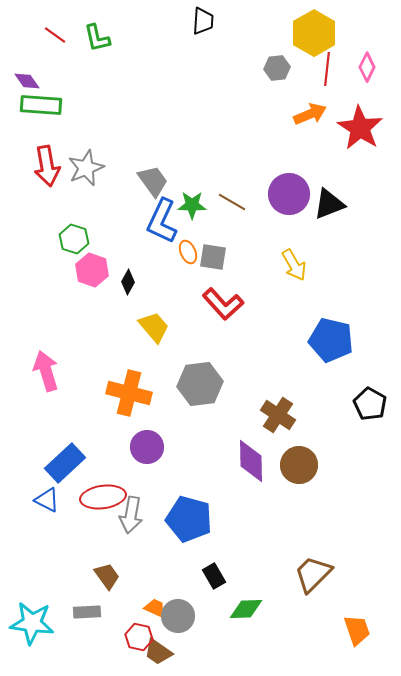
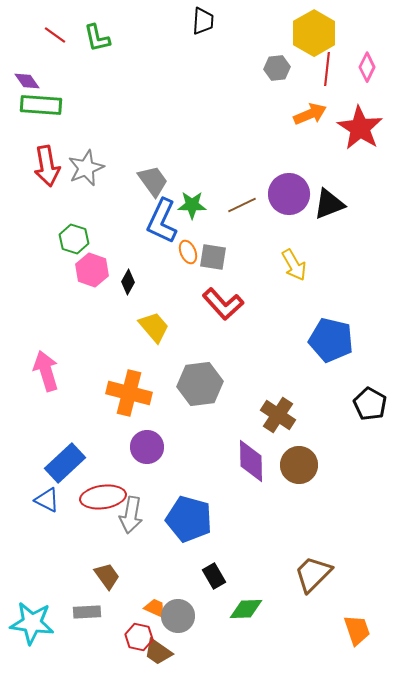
brown line at (232, 202): moved 10 px right, 3 px down; rotated 56 degrees counterclockwise
